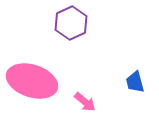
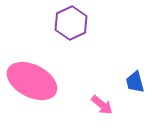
pink ellipse: rotated 9 degrees clockwise
pink arrow: moved 17 px right, 3 px down
